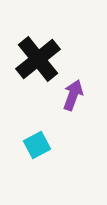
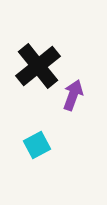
black cross: moved 7 px down
